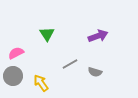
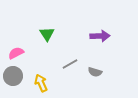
purple arrow: moved 2 px right; rotated 18 degrees clockwise
yellow arrow: rotated 12 degrees clockwise
